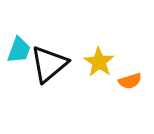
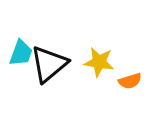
cyan trapezoid: moved 2 px right, 3 px down
yellow star: rotated 24 degrees counterclockwise
